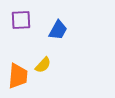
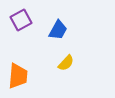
purple square: rotated 25 degrees counterclockwise
yellow semicircle: moved 23 px right, 2 px up
